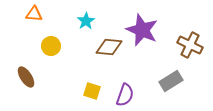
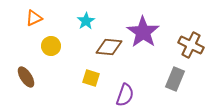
orange triangle: moved 4 px down; rotated 30 degrees counterclockwise
purple star: moved 1 px right, 2 px down; rotated 12 degrees clockwise
brown cross: moved 1 px right
gray rectangle: moved 4 px right, 2 px up; rotated 35 degrees counterclockwise
yellow square: moved 1 px left, 13 px up
